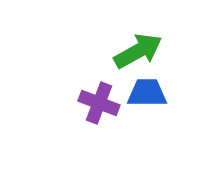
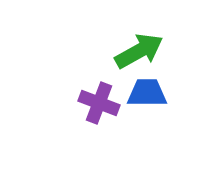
green arrow: moved 1 px right
